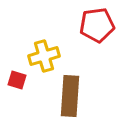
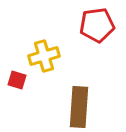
brown rectangle: moved 9 px right, 11 px down
